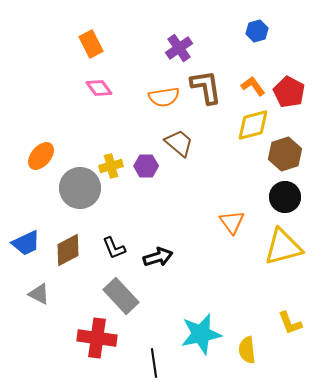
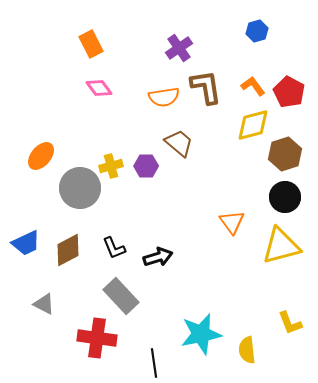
yellow triangle: moved 2 px left, 1 px up
gray triangle: moved 5 px right, 10 px down
